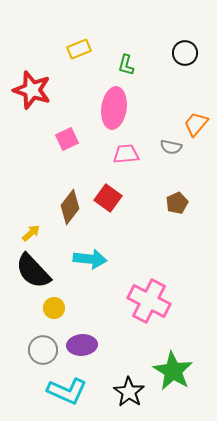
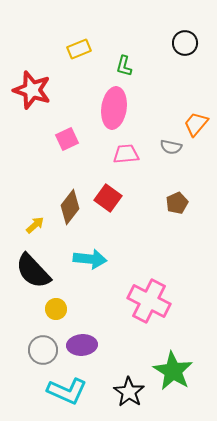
black circle: moved 10 px up
green L-shape: moved 2 px left, 1 px down
yellow arrow: moved 4 px right, 8 px up
yellow circle: moved 2 px right, 1 px down
